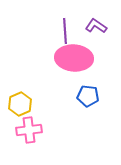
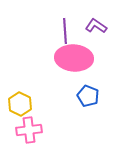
blue pentagon: rotated 15 degrees clockwise
yellow hexagon: rotated 10 degrees counterclockwise
